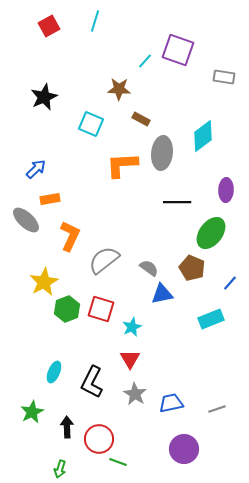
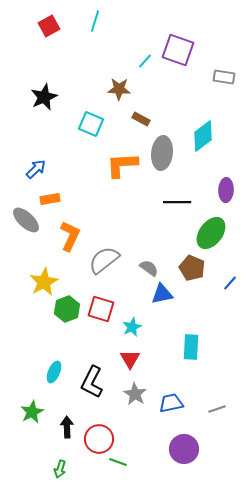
cyan rectangle at (211, 319): moved 20 px left, 28 px down; rotated 65 degrees counterclockwise
